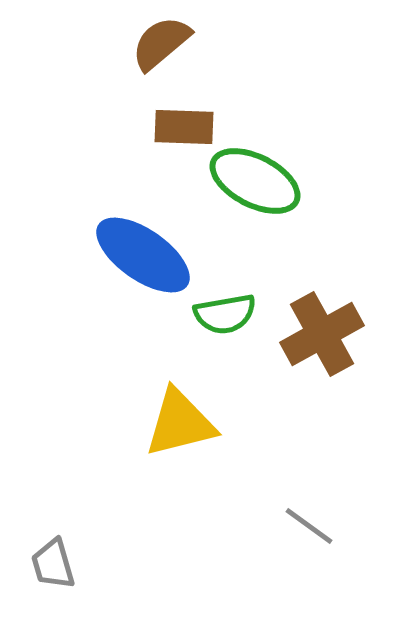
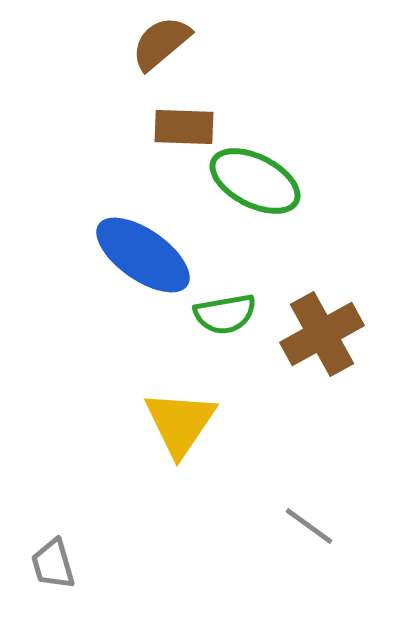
yellow triangle: rotated 42 degrees counterclockwise
